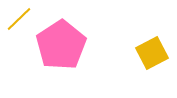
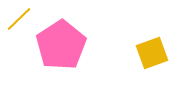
yellow square: rotated 8 degrees clockwise
